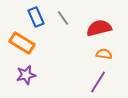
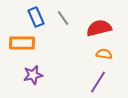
orange rectangle: rotated 30 degrees counterclockwise
purple star: moved 7 px right
